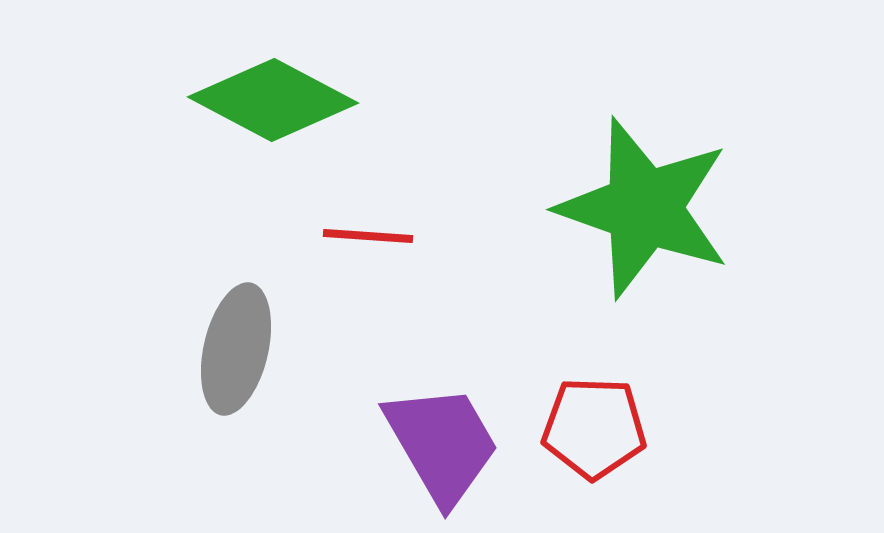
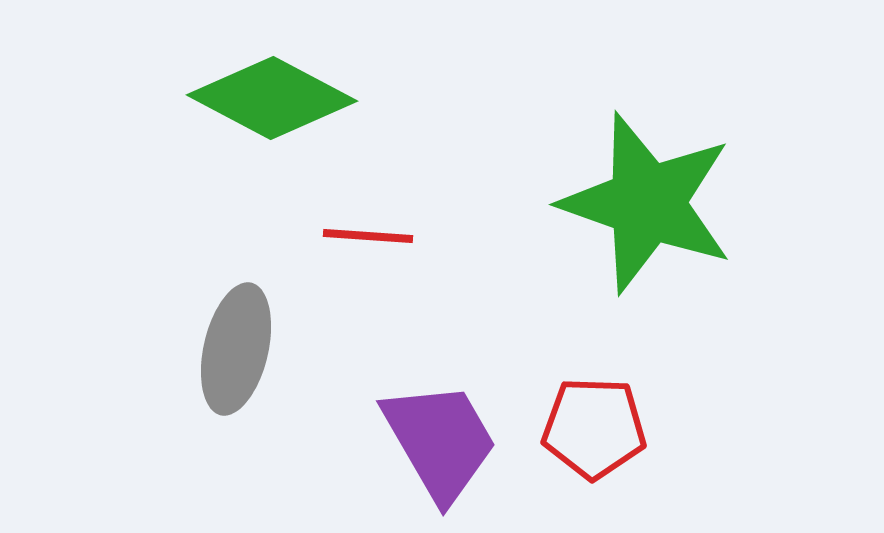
green diamond: moved 1 px left, 2 px up
green star: moved 3 px right, 5 px up
purple trapezoid: moved 2 px left, 3 px up
